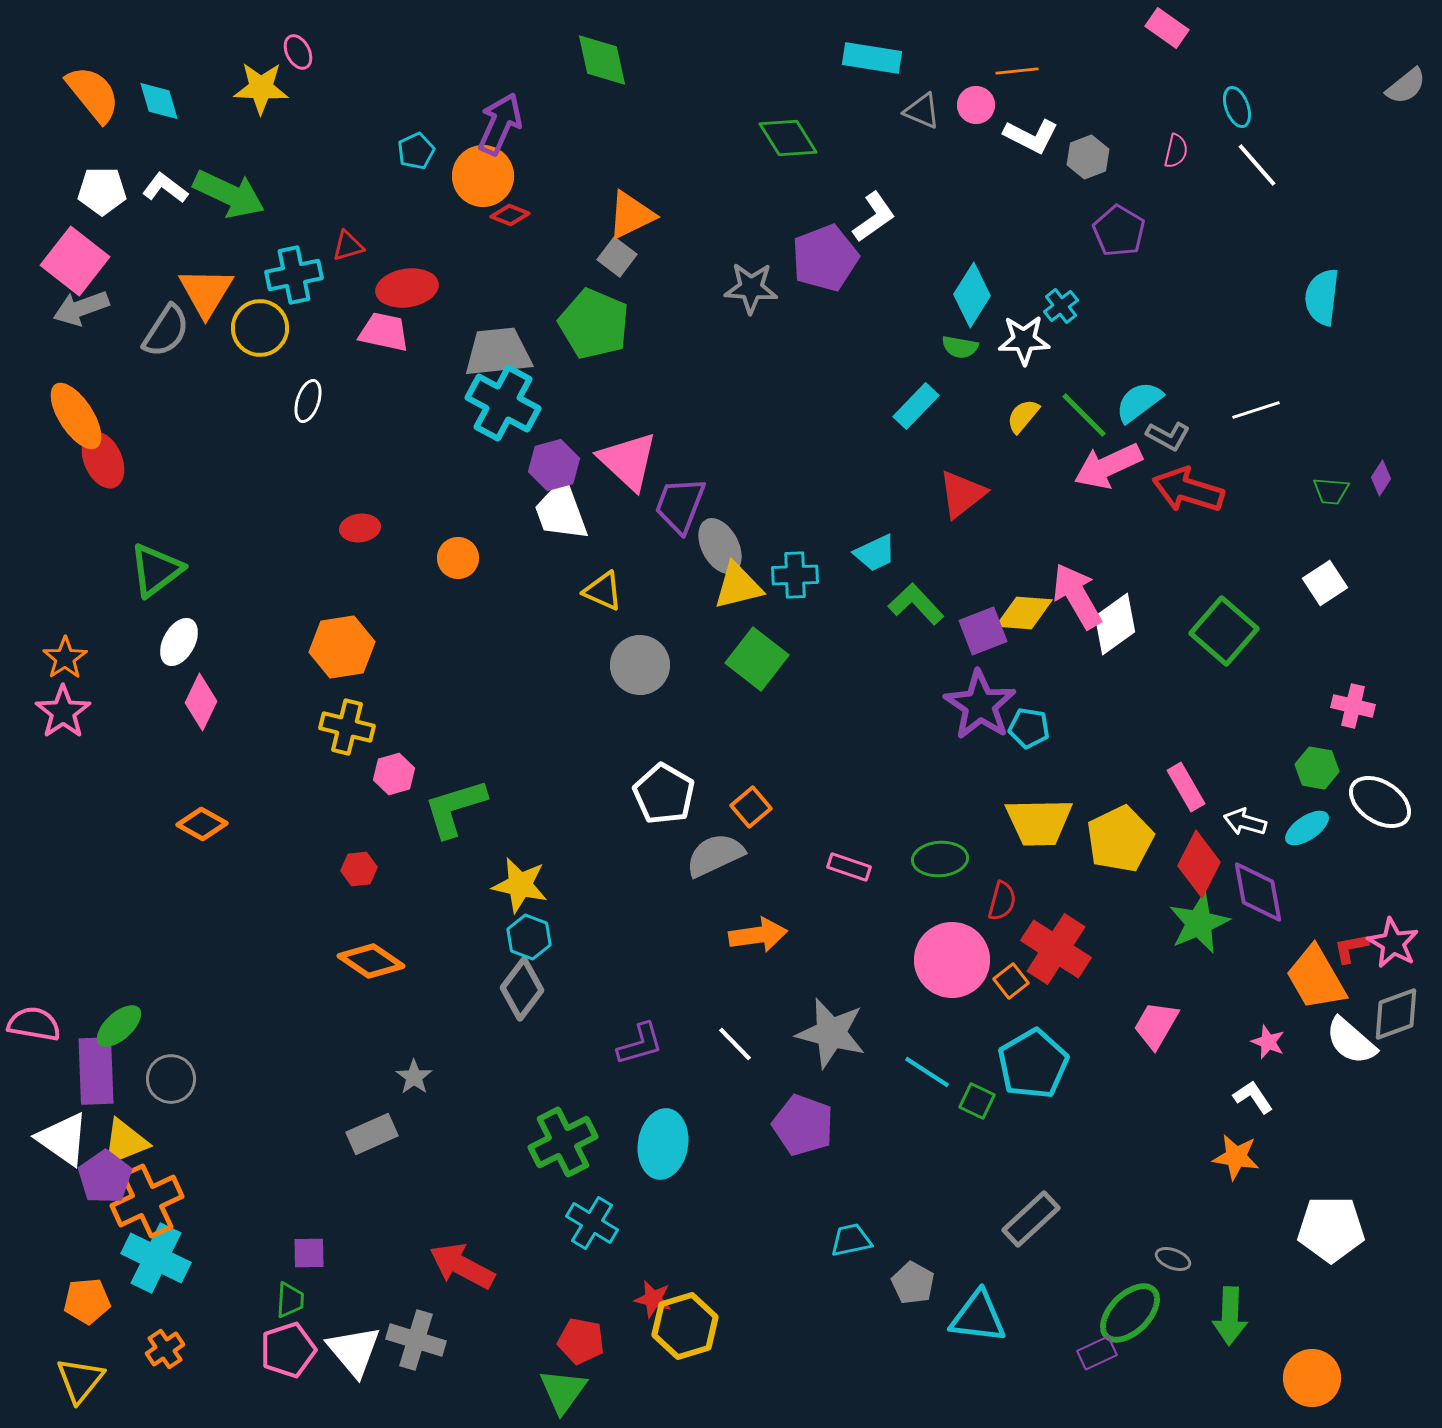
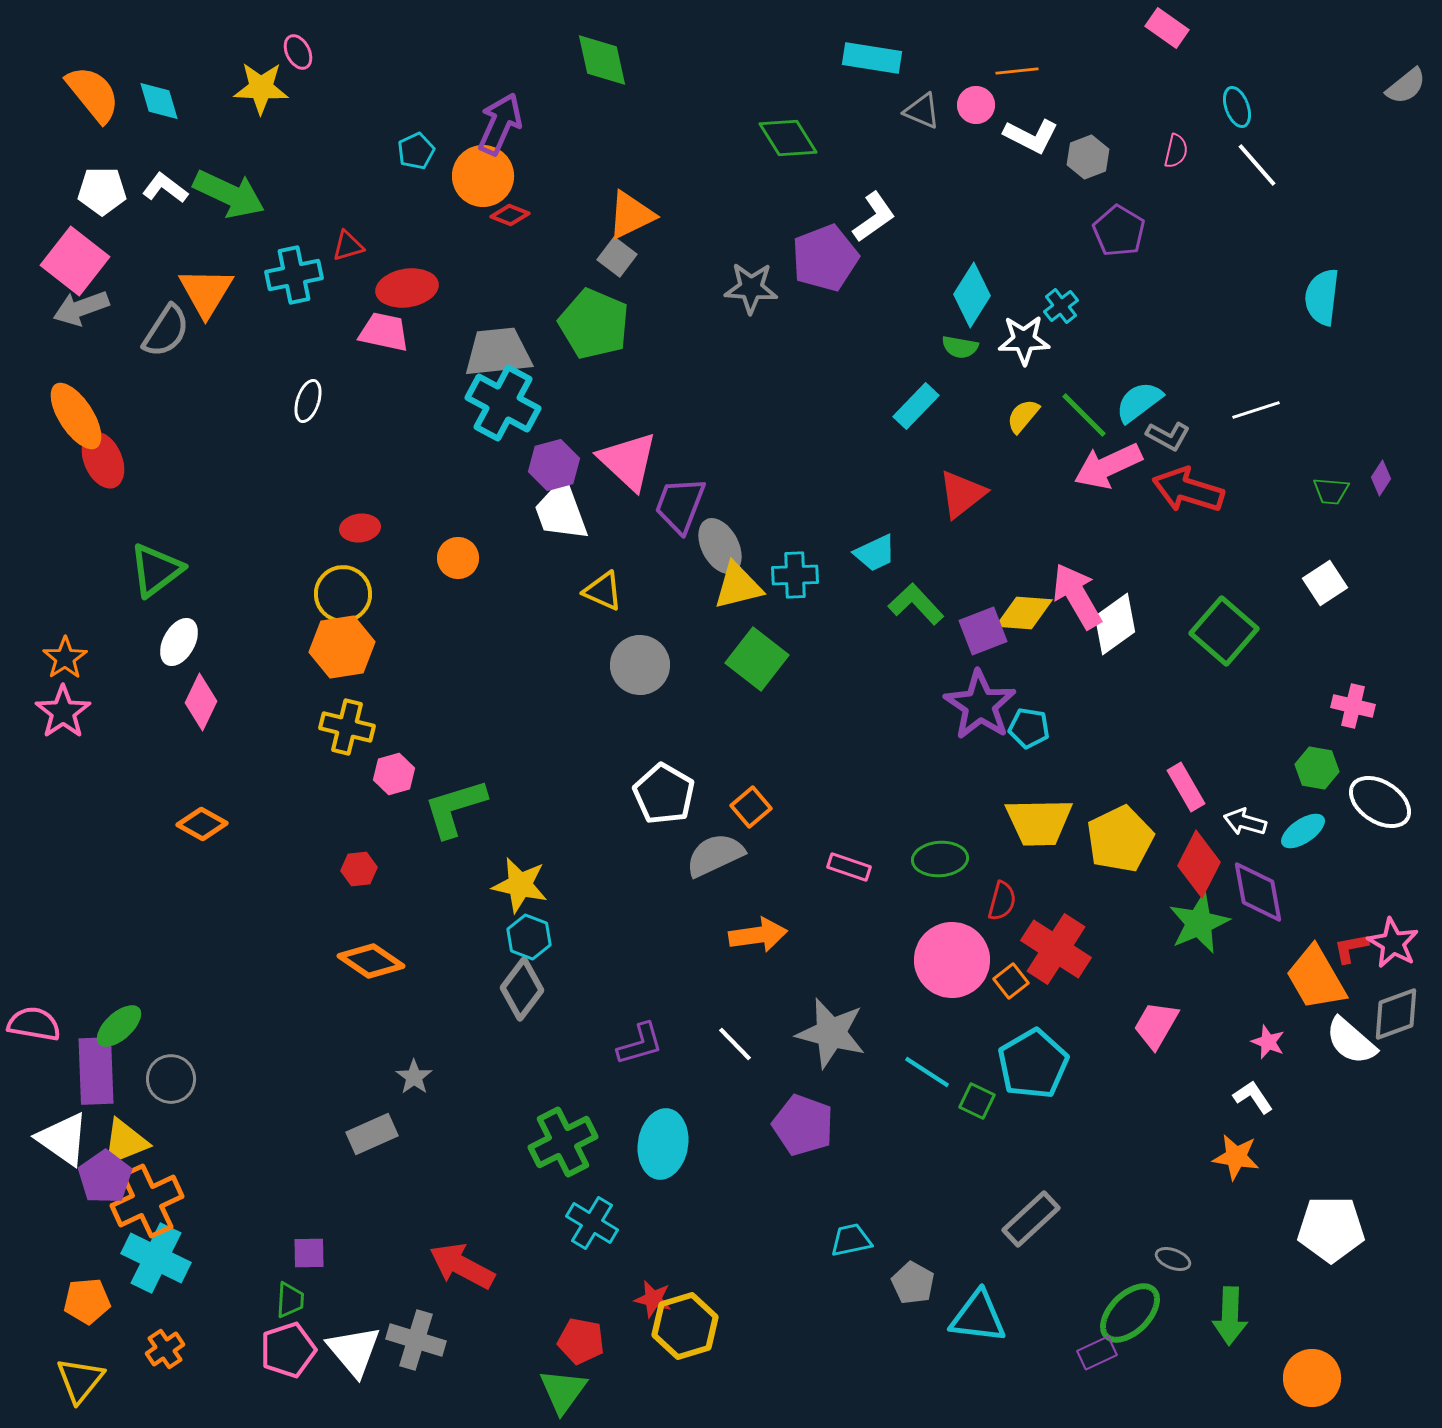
yellow circle at (260, 328): moved 83 px right, 266 px down
cyan ellipse at (1307, 828): moved 4 px left, 3 px down
